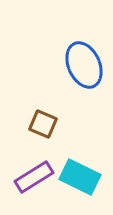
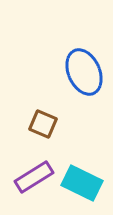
blue ellipse: moved 7 px down
cyan rectangle: moved 2 px right, 6 px down
